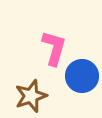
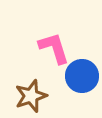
pink L-shape: rotated 33 degrees counterclockwise
